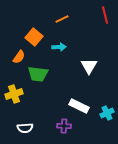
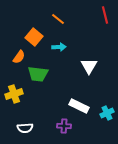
orange line: moved 4 px left; rotated 64 degrees clockwise
